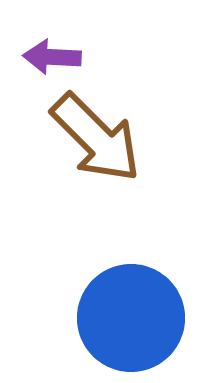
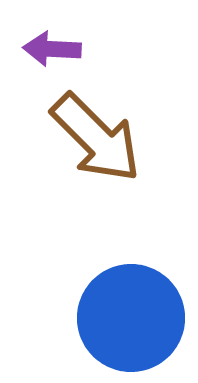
purple arrow: moved 8 px up
